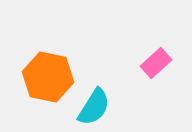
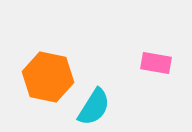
pink rectangle: rotated 52 degrees clockwise
